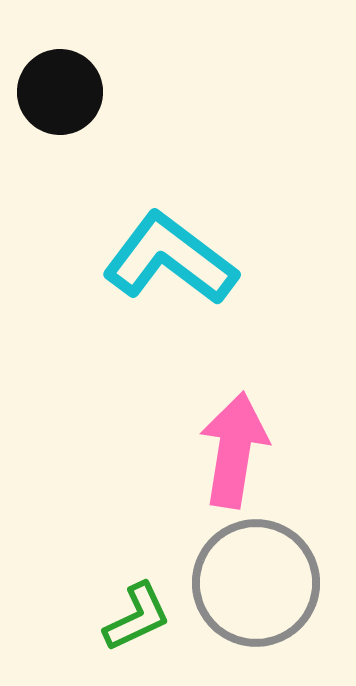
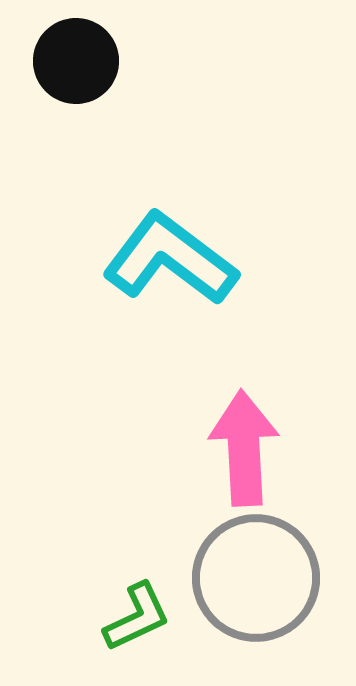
black circle: moved 16 px right, 31 px up
pink arrow: moved 10 px right, 2 px up; rotated 12 degrees counterclockwise
gray circle: moved 5 px up
